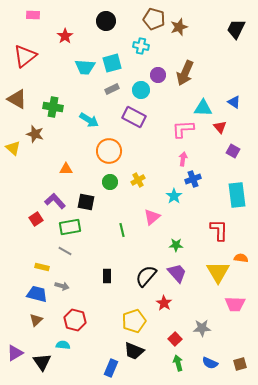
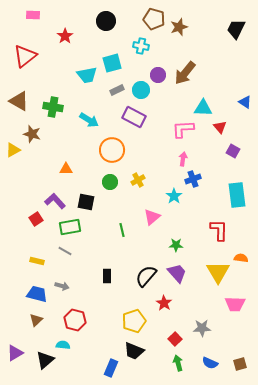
cyan trapezoid at (85, 67): moved 2 px right, 8 px down; rotated 15 degrees counterclockwise
brown arrow at (185, 73): rotated 15 degrees clockwise
gray rectangle at (112, 89): moved 5 px right, 1 px down
brown triangle at (17, 99): moved 2 px right, 2 px down
blue triangle at (234, 102): moved 11 px right
brown star at (35, 134): moved 3 px left
yellow triangle at (13, 148): moved 2 px down; rotated 49 degrees clockwise
orange circle at (109, 151): moved 3 px right, 1 px up
yellow rectangle at (42, 267): moved 5 px left, 6 px up
black triangle at (42, 362): moved 3 px right, 2 px up; rotated 24 degrees clockwise
